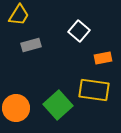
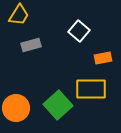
yellow rectangle: moved 3 px left, 1 px up; rotated 8 degrees counterclockwise
